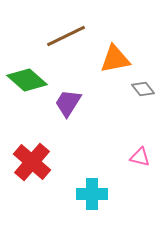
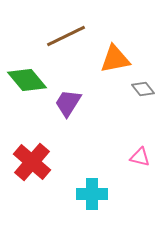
green diamond: rotated 9 degrees clockwise
